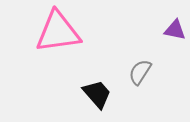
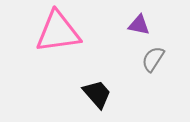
purple triangle: moved 36 px left, 5 px up
gray semicircle: moved 13 px right, 13 px up
